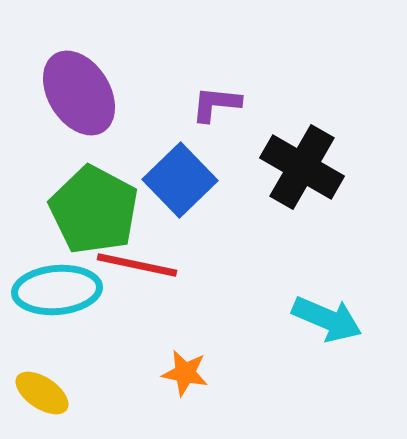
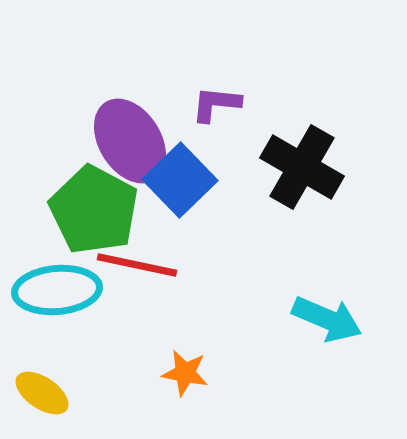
purple ellipse: moved 51 px right, 48 px down
